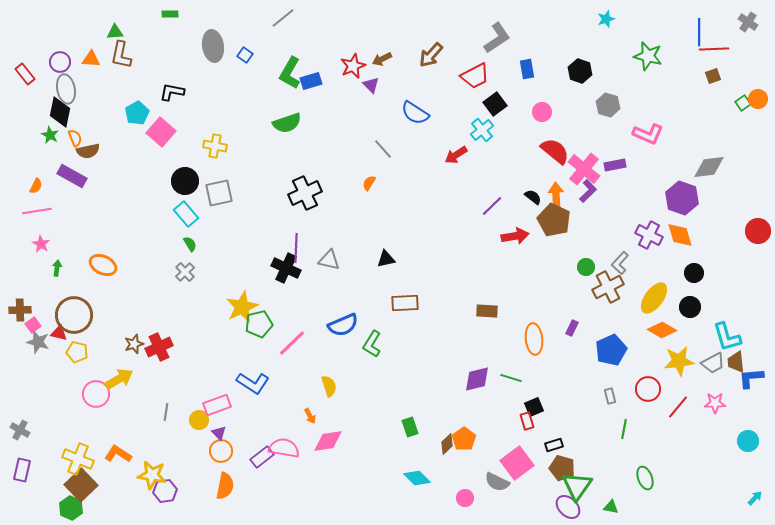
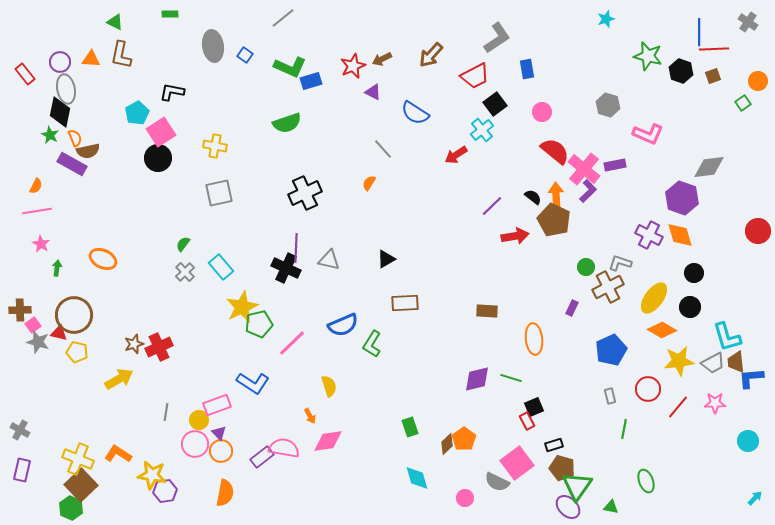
green triangle at (115, 32): moved 10 px up; rotated 30 degrees clockwise
black hexagon at (580, 71): moved 101 px right
green L-shape at (290, 73): moved 6 px up; rotated 96 degrees counterclockwise
purple triangle at (371, 85): moved 2 px right, 7 px down; rotated 18 degrees counterclockwise
orange circle at (758, 99): moved 18 px up
pink square at (161, 132): rotated 16 degrees clockwise
purple rectangle at (72, 176): moved 12 px up
black circle at (185, 181): moved 27 px left, 23 px up
cyan rectangle at (186, 214): moved 35 px right, 53 px down
green semicircle at (190, 244): moved 7 px left; rotated 112 degrees counterclockwise
black triangle at (386, 259): rotated 18 degrees counterclockwise
gray L-shape at (620, 263): rotated 65 degrees clockwise
orange ellipse at (103, 265): moved 6 px up
purple rectangle at (572, 328): moved 20 px up
pink circle at (96, 394): moved 99 px right, 50 px down
red rectangle at (527, 421): rotated 12 degrees counterclockwise
cyan diamond at (417, 478): rotated 28 degrees clockwise
green ellipse at (645, 478): moved 1 px right, 3 px down
orange semicircle at (225, 486): moved 7 px down
